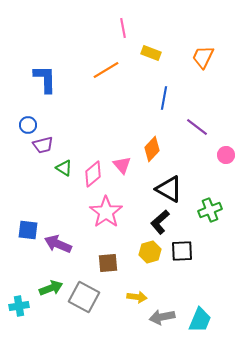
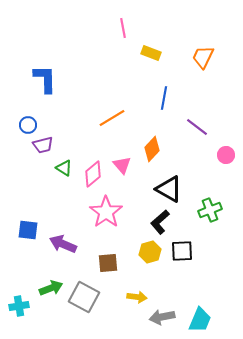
orange line: moved 6 px right, 48 px down
purple arrow: moved 5 px right
